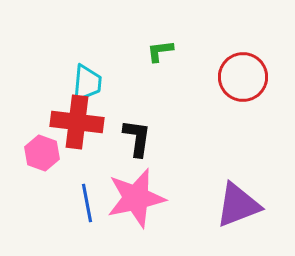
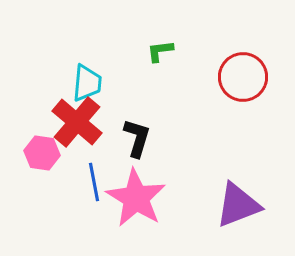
red cross: rotated 33 degrees clockwise
black L-shape: rotated 9 degrees clockwise
pink hexagon: rotated 12 degrees counterclockwise
pink star: rotated 28 degrees counterclockwise
blue line: moved 7 px right, 21 px up
